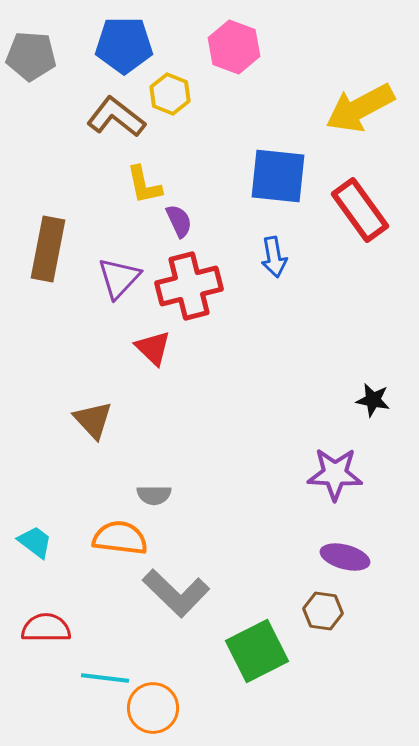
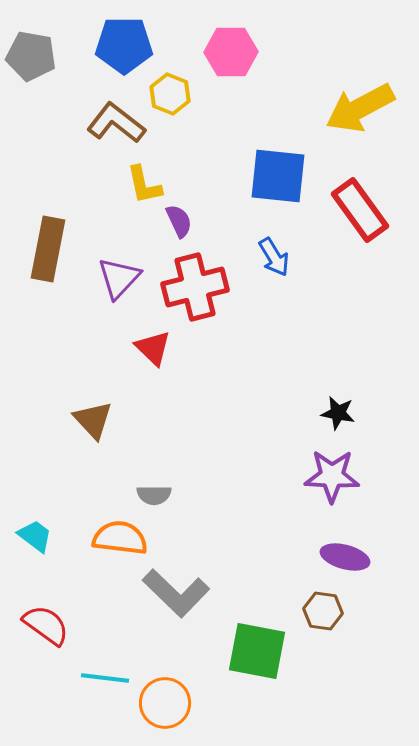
pink hexagon: moved 3 px left, 5 px down; rotated 21 degrees counterclockwise
gray pentagon: rotated 6 degrees clockwise
brown L-shape: moved 6 px down
blue arrow: rotated 21 degrees counterclockwise
red cross: moved 6 px right, 1 px down
black star: moved 35 px left, 13 px down
purple star: moved 3 px left, 2 px down
cyan trapezoid: moved 6 px up
red semicircle: moved 3 px up; rotated 36 degrees clockwise
green square: rotated 38 degrees clockwise
orange circle: moved 12 px right, 5 px up
